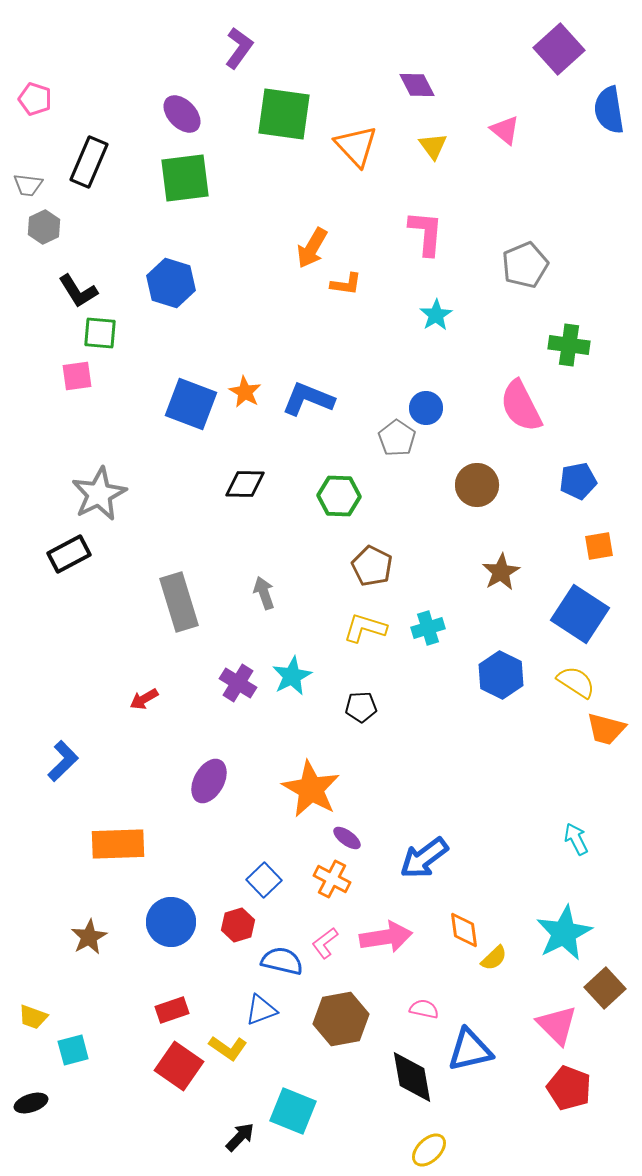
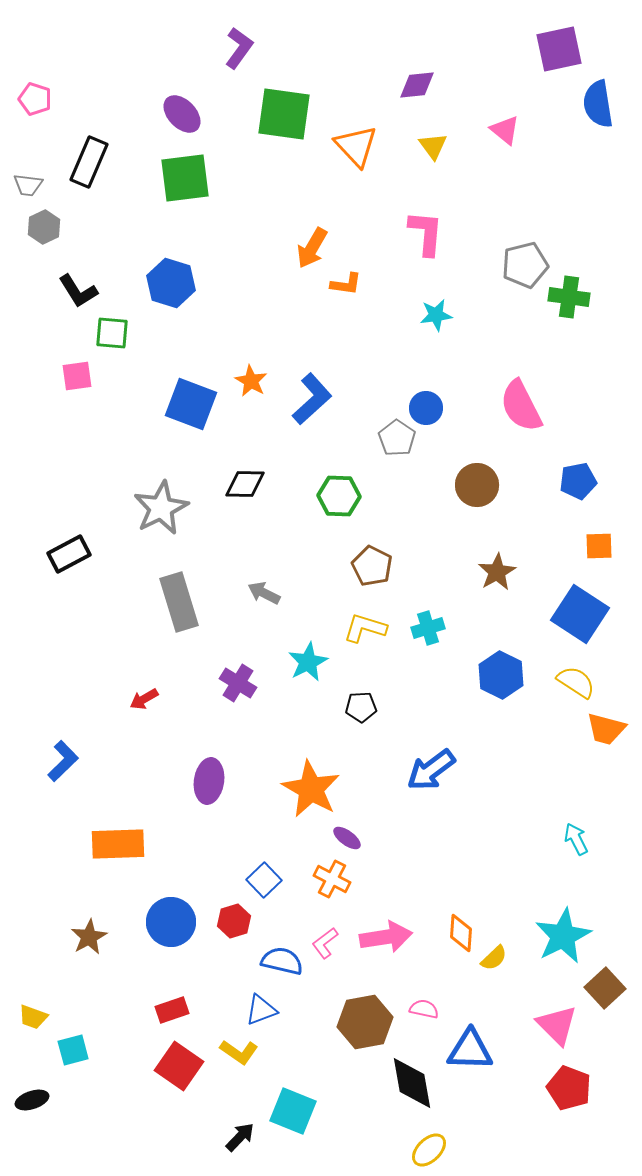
purple square at (559, 49): rotated 30 degrees clockwise
purple diamond at (417, 85): rotated 69 degrees counterclockwise
blue semicircle at (609, 110): moved 11 px left, 6 px up
gray pentagon at (525, 265): rotated 9 degrees clockwise
cyan star at (436, 315): rotated 24 degrees clockwise
green square at (100, 333): moved 12 px right
green cross at (569, 345): moved 48 px up
orange star at (245, 392): moved 6 px right, 11 px up
blue L-shape at (308, 399): moved 4 px right; rotated 116 degrees clockwise
gray star at (99, 494): moved 62 px right, 14 px down
orange square at (599, 546): rotated 8 degrees clockwise
brown star at (501, 572): moved 4 px left
gray arrow at (264, 593): rotated 44 degrees counterclockwise
cyan star at (292, 676): moved 16 px right, 14 px up
purple ellipse at (209, 781): rotated 21 degrees counterclockwise
blue arrow at (424, 858): moved 7 px right, 88 px up
red hexagon at (238, 925): moved 4 px left, 4 px up
orange diamond at (464, 930): moved 3 px left, 3 px down; rotated 12 degrees clockwise
cyan star at (564, 933): moved 1 px left, 3 px down
brown hexagon at (341, 1019): moved 24 px right, 3 px down
yellow L-shape at (228, 1048): moved 11 px right, 4 px down
blue triangle at (470, 1050): rotated 15 degrees clockwise
black diamond at (412, 1077): moved 6 px down
black ellipse at (31, 1103): moved 1 px right, 3 px up
